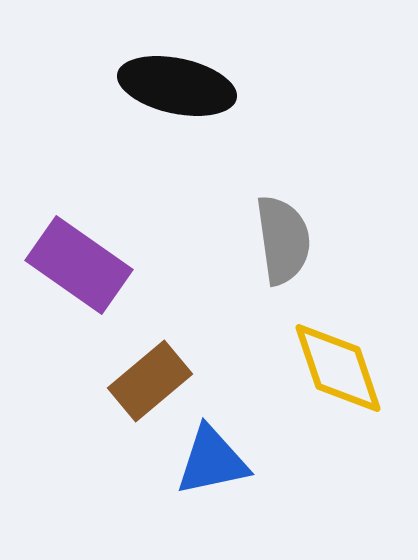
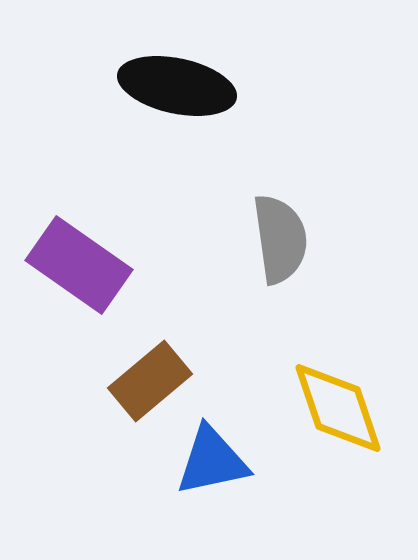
gray semicircle: moved 3 px left, 1 px up
yellow diamond: moved 40 px down
